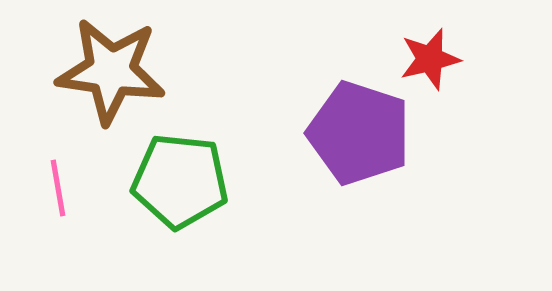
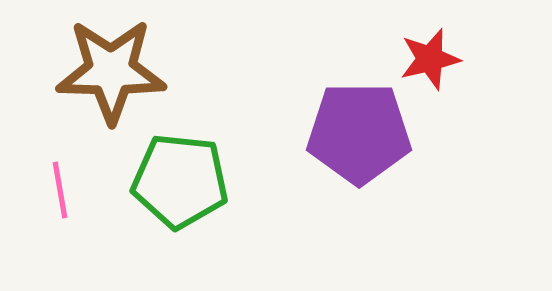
brown star: rotated 7 degrees counterclockwise
purple pentagon: rotated 18 degrees counterclockwise
pink line: moved 2 px right, 2 px down
